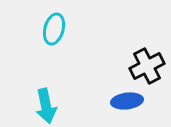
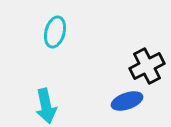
cyan ellipse: moved 1 px right, 3 px down
blue ellipse: rotated 12 degrees counterclockwise
